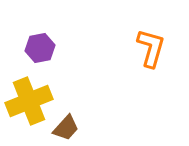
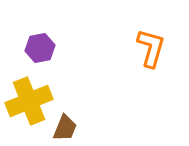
brown trapezoid: moved 1 px left; rotated 20 degrees counterclockwise
